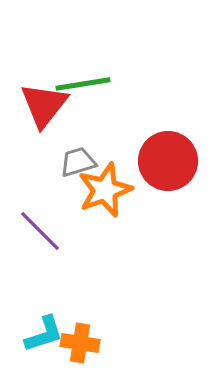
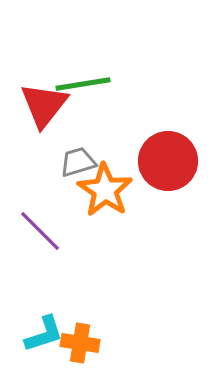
orange star: rotated 18 degrees counterclockwise
